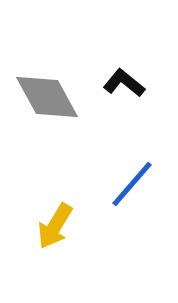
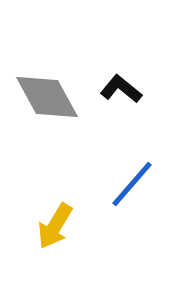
black L-shape: moved 3 px left, 6 px down
